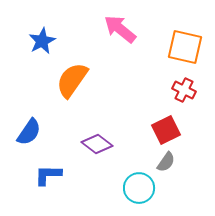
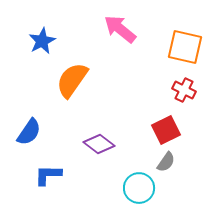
purple diamond: moved 2 px right
